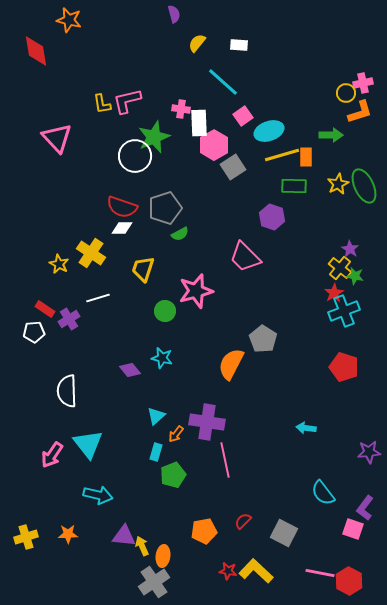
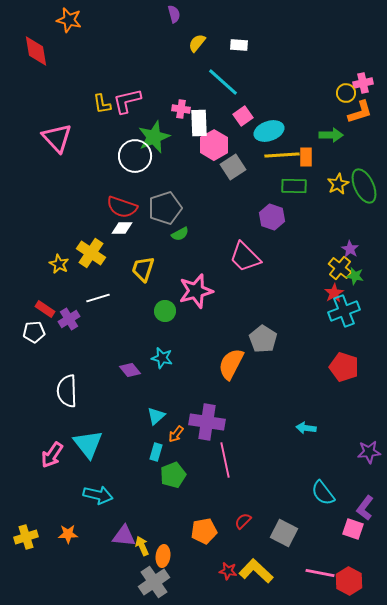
yellow line at (282, 155): rotated 12 degrees clockwise
